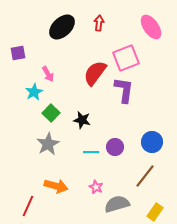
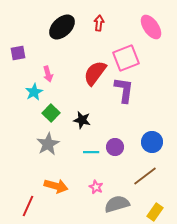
pink arrow: rotated 14 degrees clockwise
brown line: rotated 15 degrees clockwise
